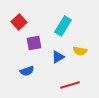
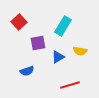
purple square: moved 4 px right
